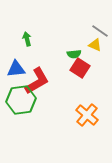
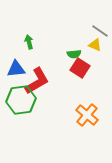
green arrow: moved 2 px right, 3 px down
